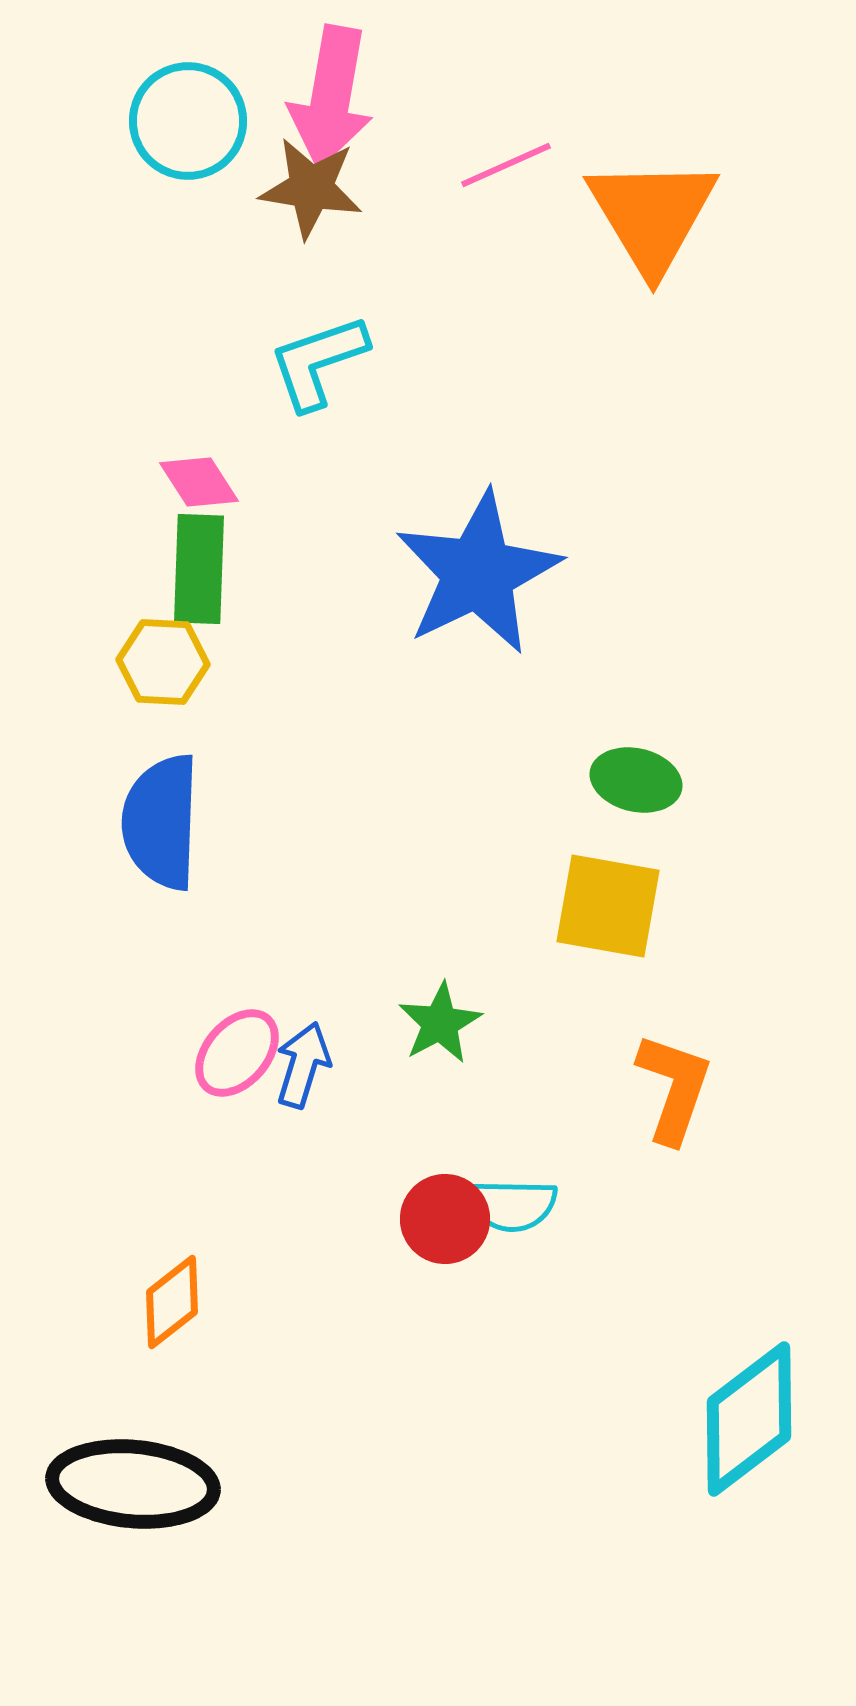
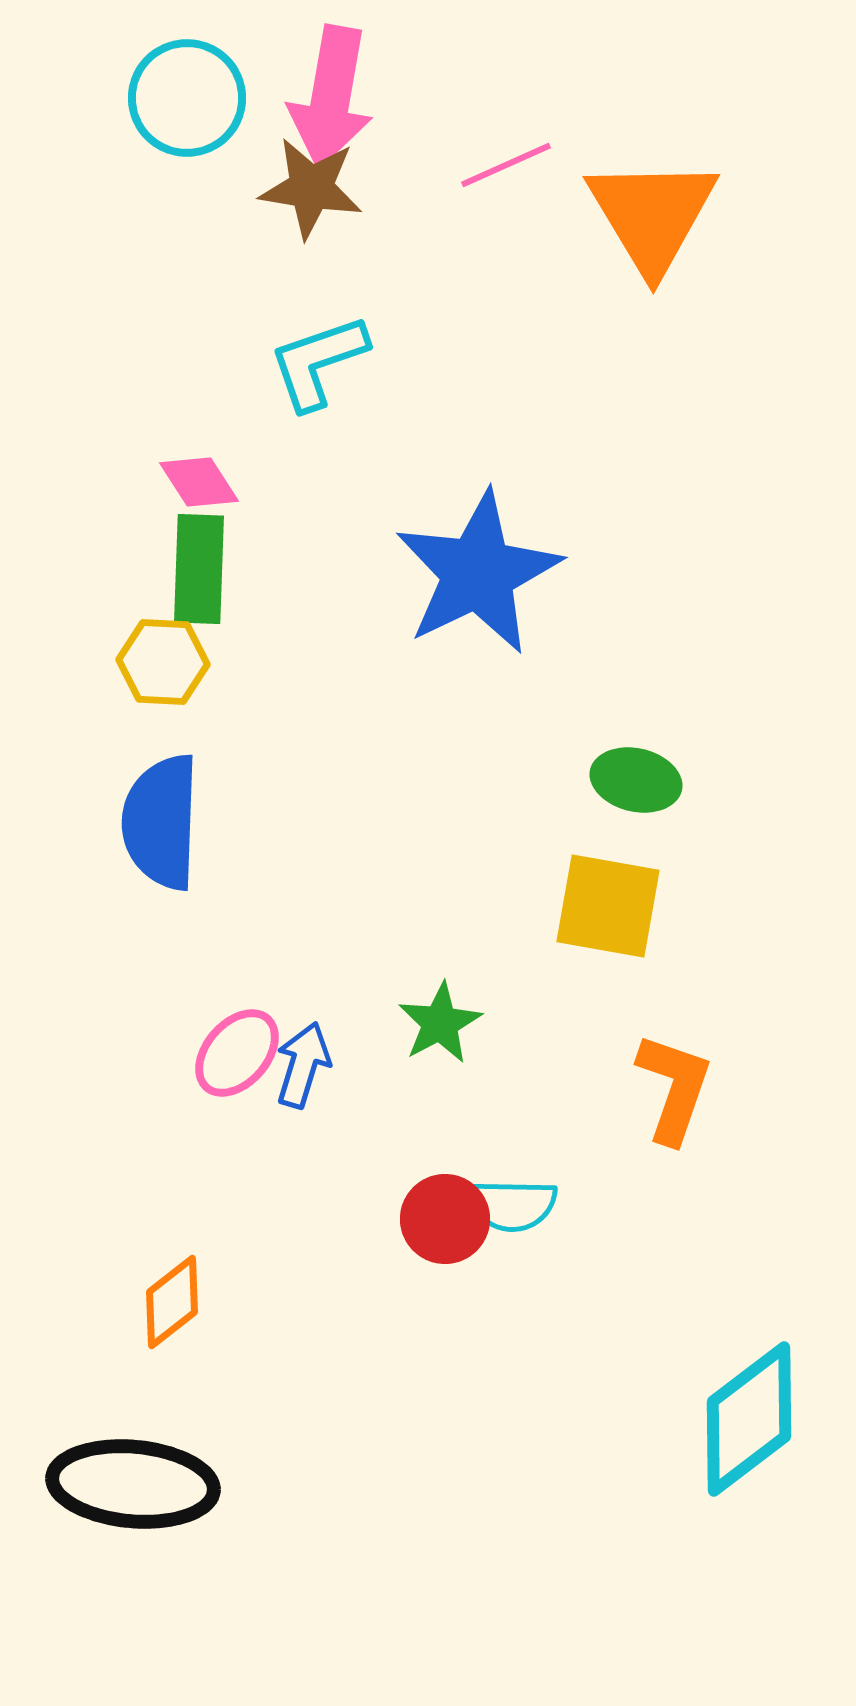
cyan circle: moved 1 px left, 23 px up
